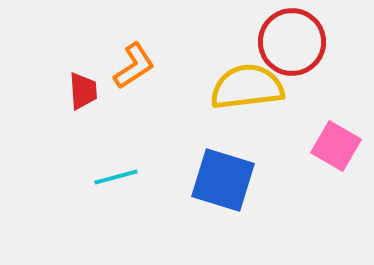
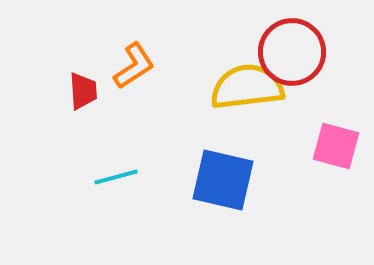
red circle: moved 10 px down
pink square: rotated 15 degrees counterclockwise
blue square: rotated 4 degrees counterclockwise
